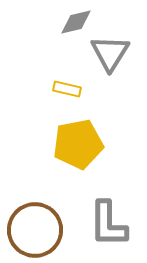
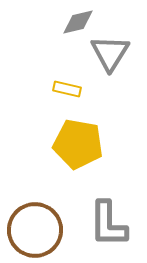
gray diamond: moved 2 px right
yellow pentagon: rotated 21 degrees clockwise
